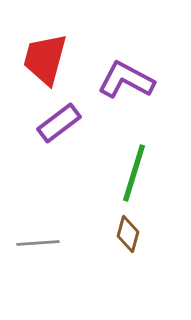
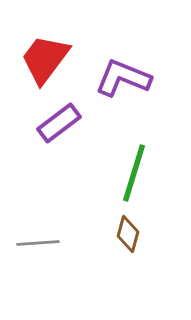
red trapezoid: rotated 22 degrees clockwise
purple L-shape: moved 3 px left, 2 px up; rotated 6 degrees counterclockwise
